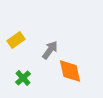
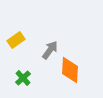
orange diamond: moved 1 px up; rotated 16 degrees clockwise
